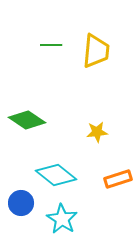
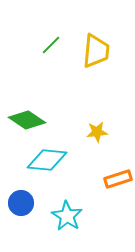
green line: rotated 45 degrees counterclockwise
cyan diamond: moved 9 px left, 15 px up; rotated 33 degrees counterclockwise
cyan star: moved 5 px right, 3 px up
